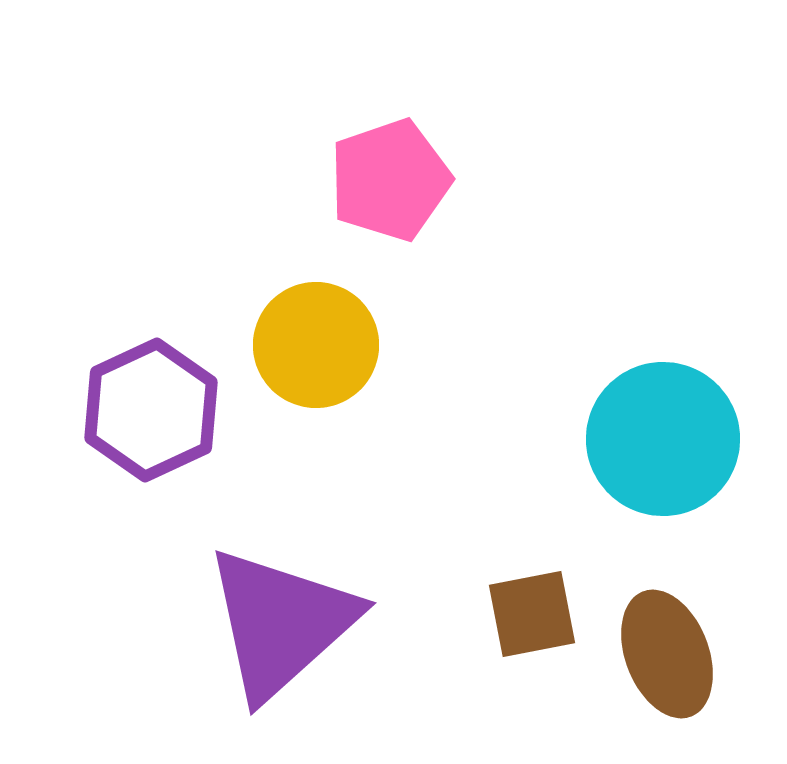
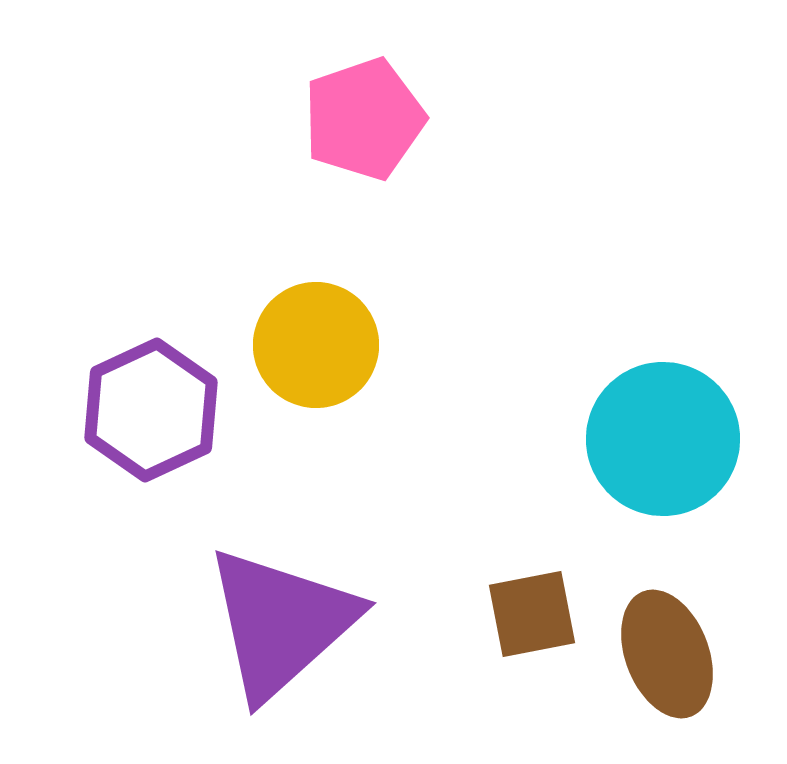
pink pentagon: moved 26 px left, 61 px up
